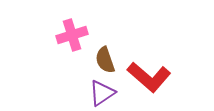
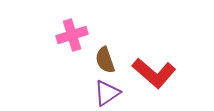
red L-shape: moved 5 px right, 4 px up
purple triangle: moved 5 px right
